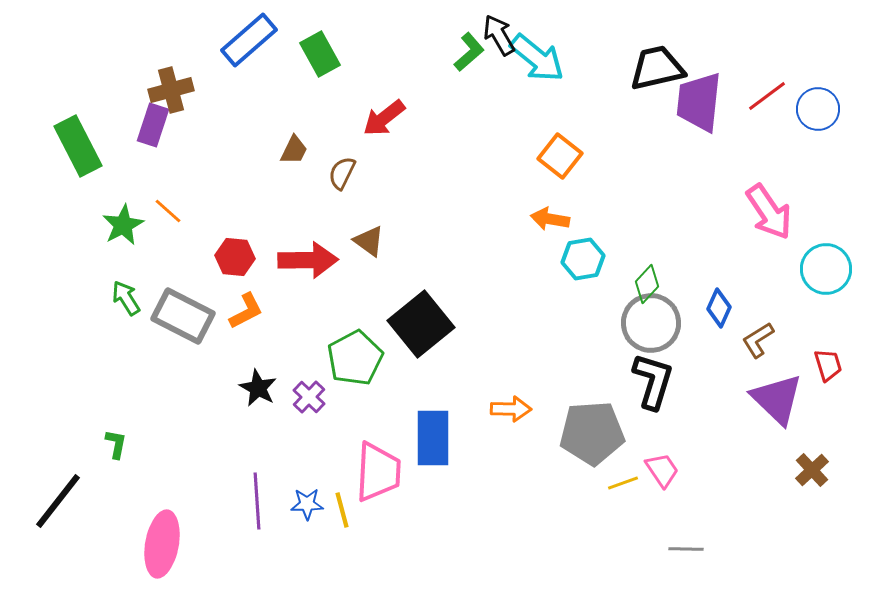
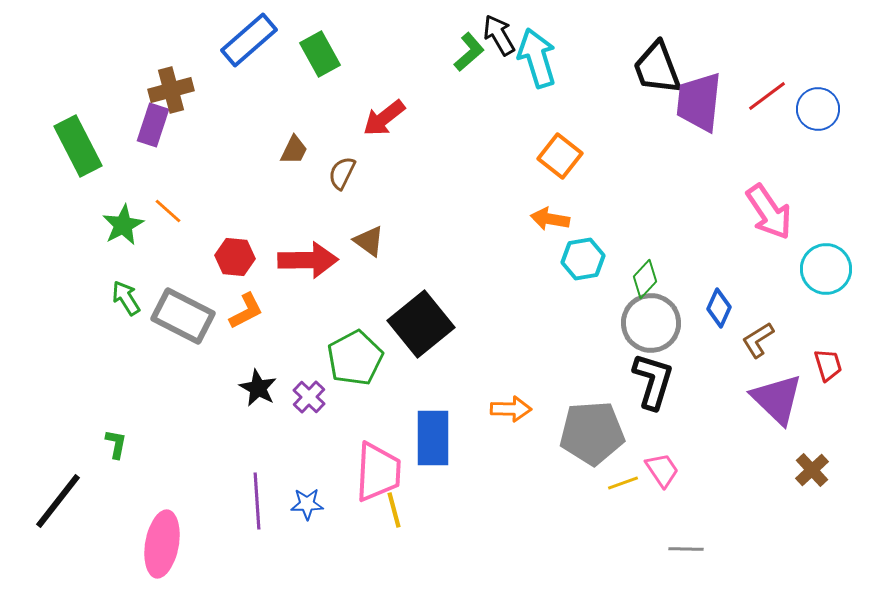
cyan arrow at (537, 58): rotated 146 degrees counterclockwise
black trapezoid at (657, 68): rotated 98 degrees counterclockwise
green diamond at (647, 284): moved 2 px left, 5 px up
yellow line at (342, 510): moved 52 px right
